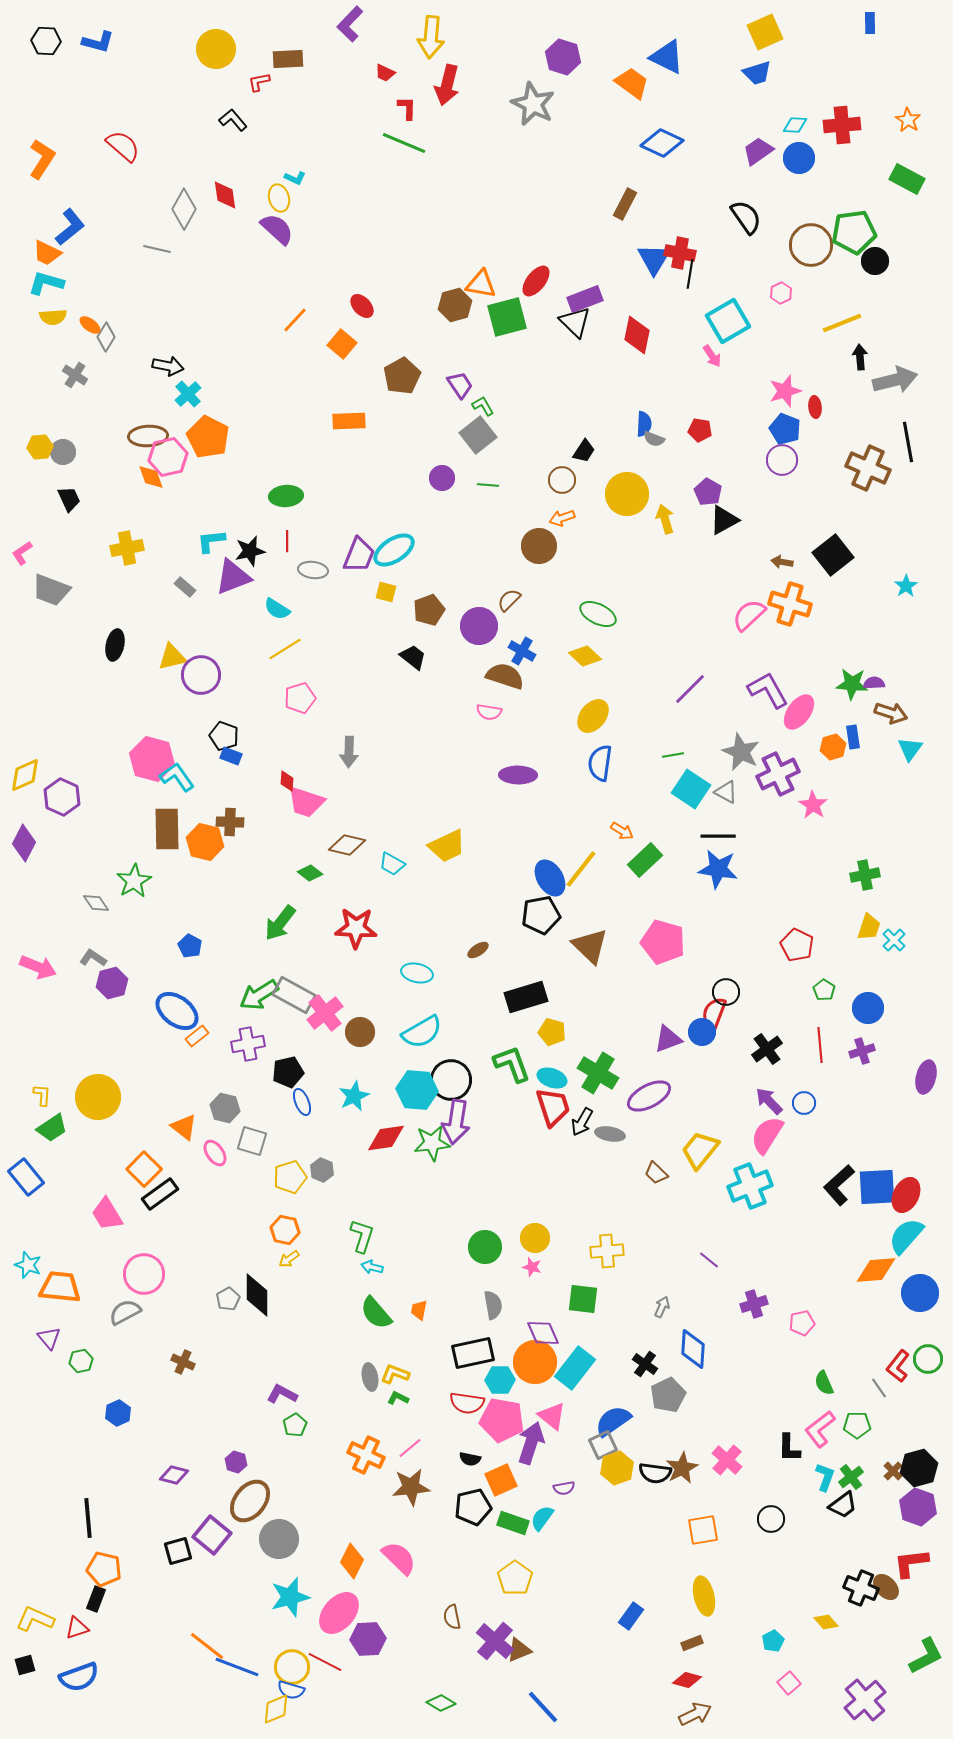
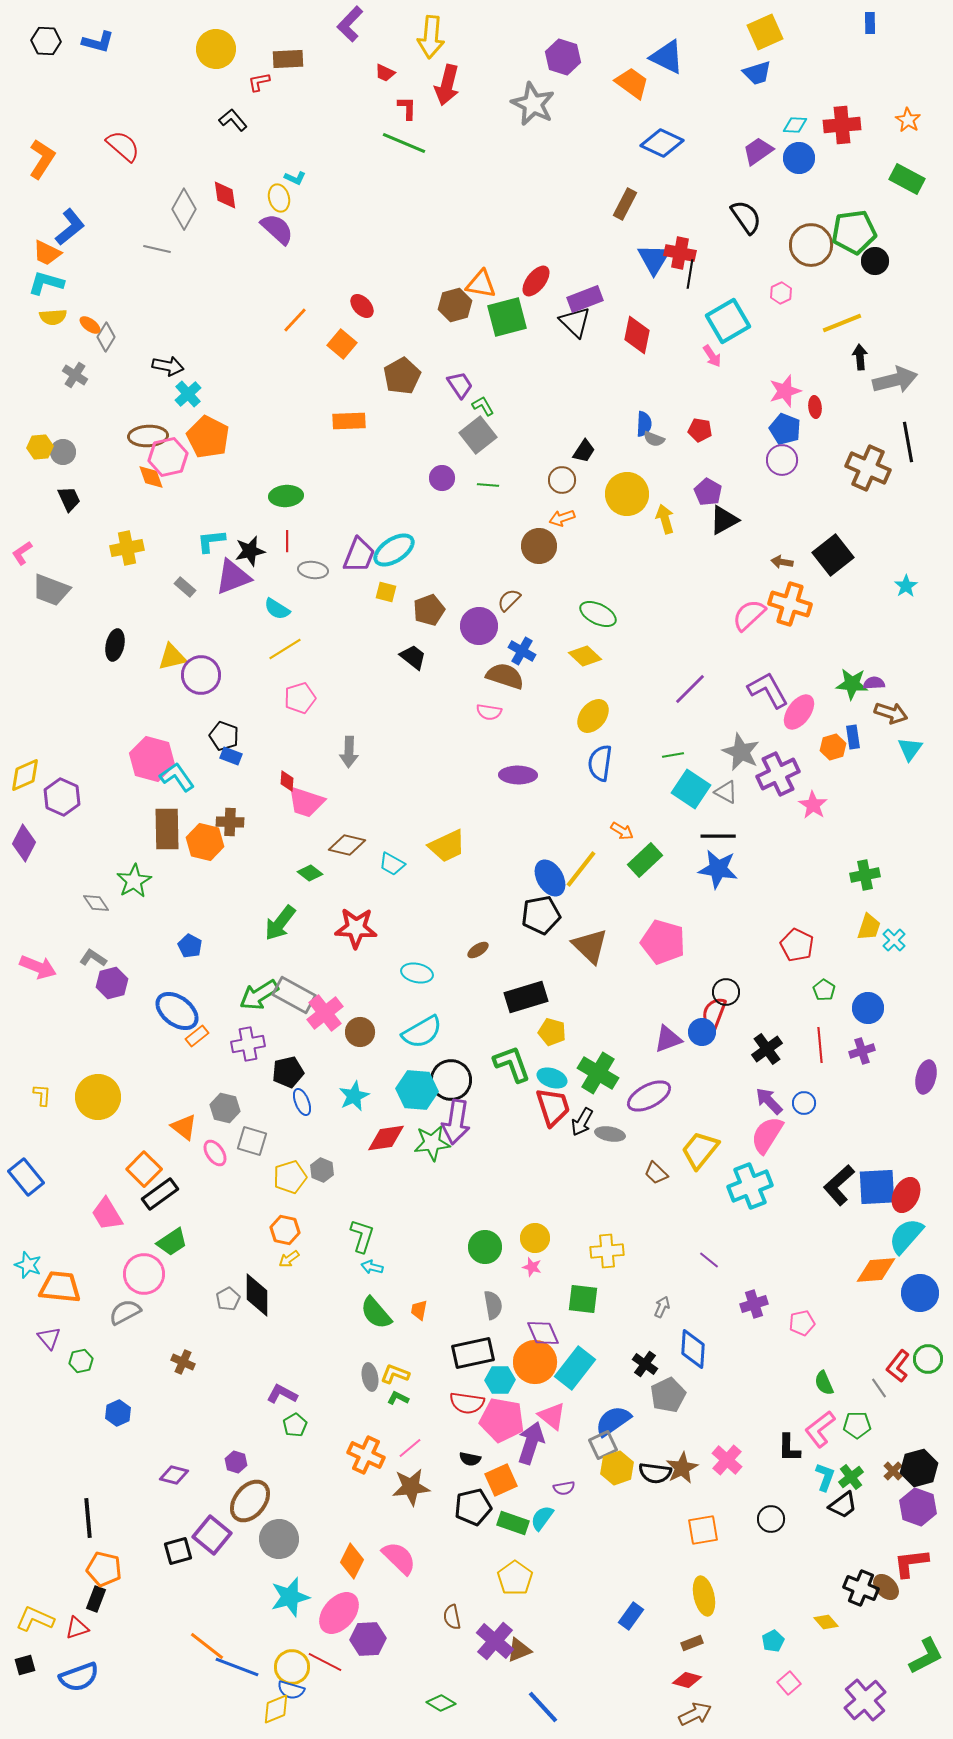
green trapezoid at (52, 1128): moved 120 px right, 114 px down
